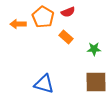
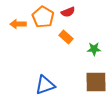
blue triangle: moved 1 px right, 1 px down; rotated 35 degrees counterclockwise
